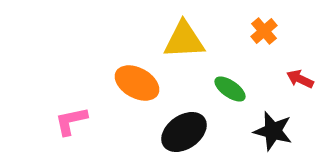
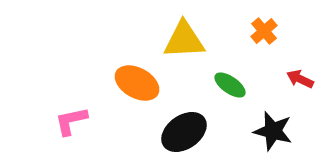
green ellipse: moved 4 px up
